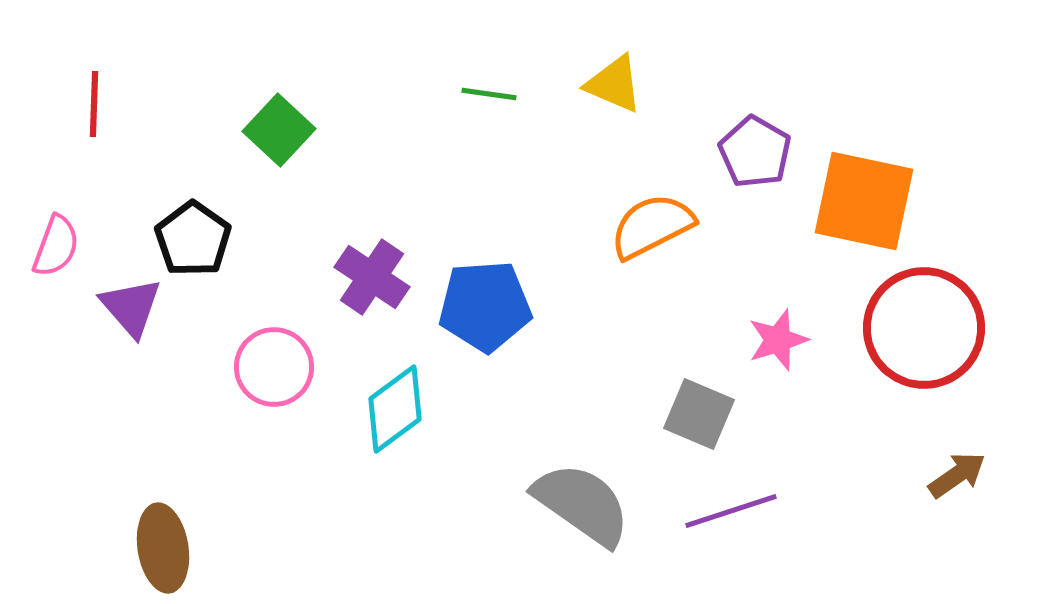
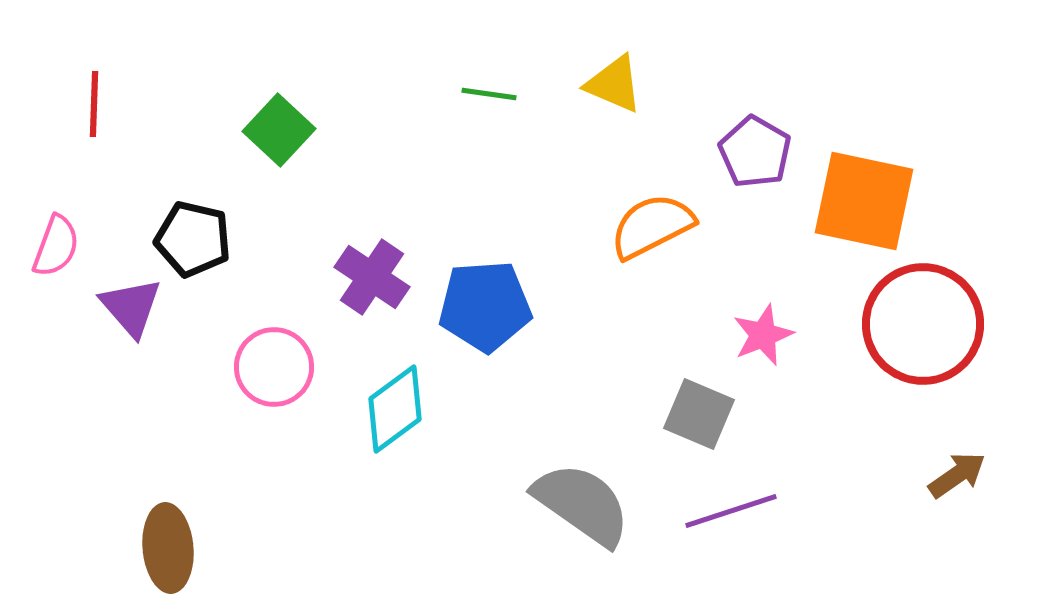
black pentagon: rotated 22 degrees counterclockwise
red circle: moved 1 px left, 4 px up
pink star: moved 15 px left, 5 px up; rotated 4 degrees counterclockwise
brown ellipse: moved 5 px right; rotated 4 degrees clockwise
